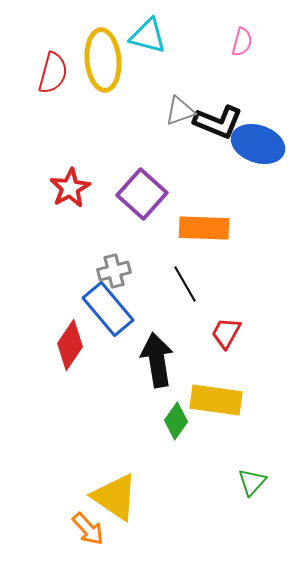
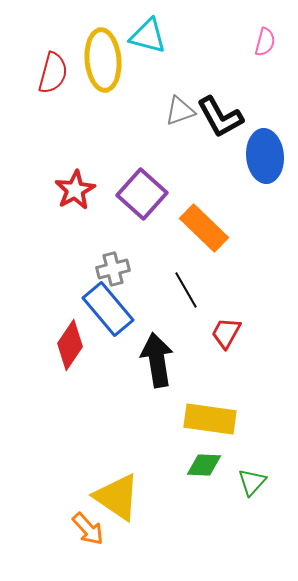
pink semicircle: moved 23 px right
black L-shape: moved 2 px right, 5 px up; rotated 39 degrees clockwise
blue ellipse: moved 7 px right, 12 px down; rotated 66 degrees clockwise
red star: moved 5 px right, 2 px down
orange rectangle: rotated 42 degrees clockwise
gray cross: moved 1 px left, 2 px up
black line: moved 1 px right, 6 px down
yellow rectangle: moved 6 px left, 19 px down
green diamond: moved 28 px right, 44 px down; rotated 57 degrees clockwise
yellow triangle: moved 2 px right
